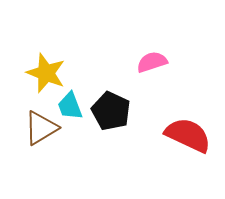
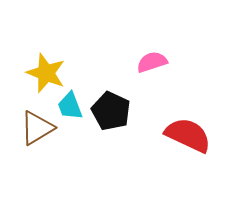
brown triangle: moved 4 px left
